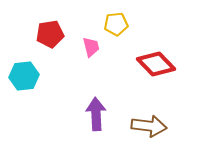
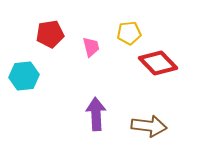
yellow pentagon: moved 13 px right, 9 px down
red diamond: moved 2 px right, 1 px up
